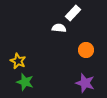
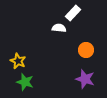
purple star: moved 4 px up
